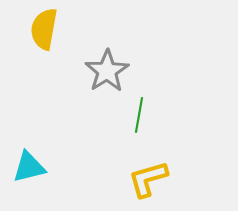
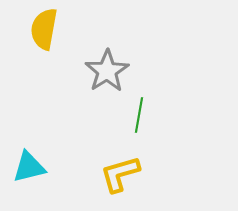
yellow L-shape: moved 28 px left, 5 px up
